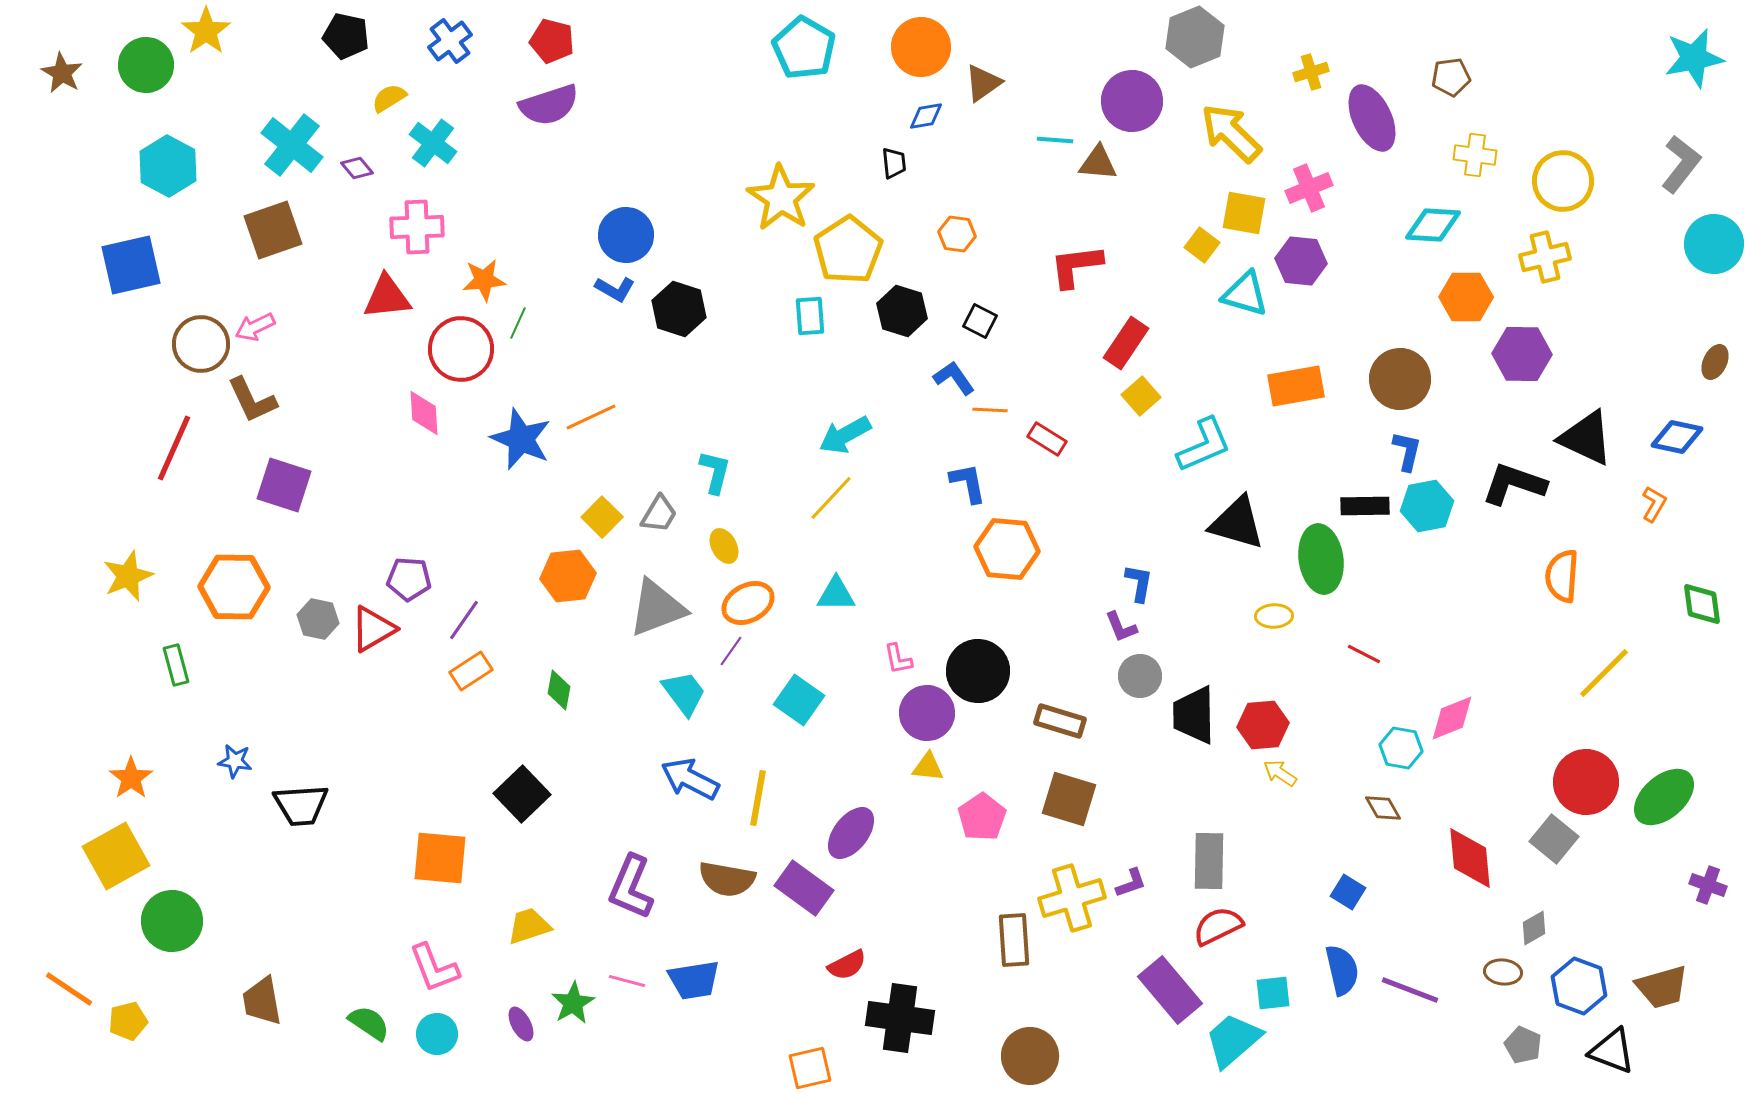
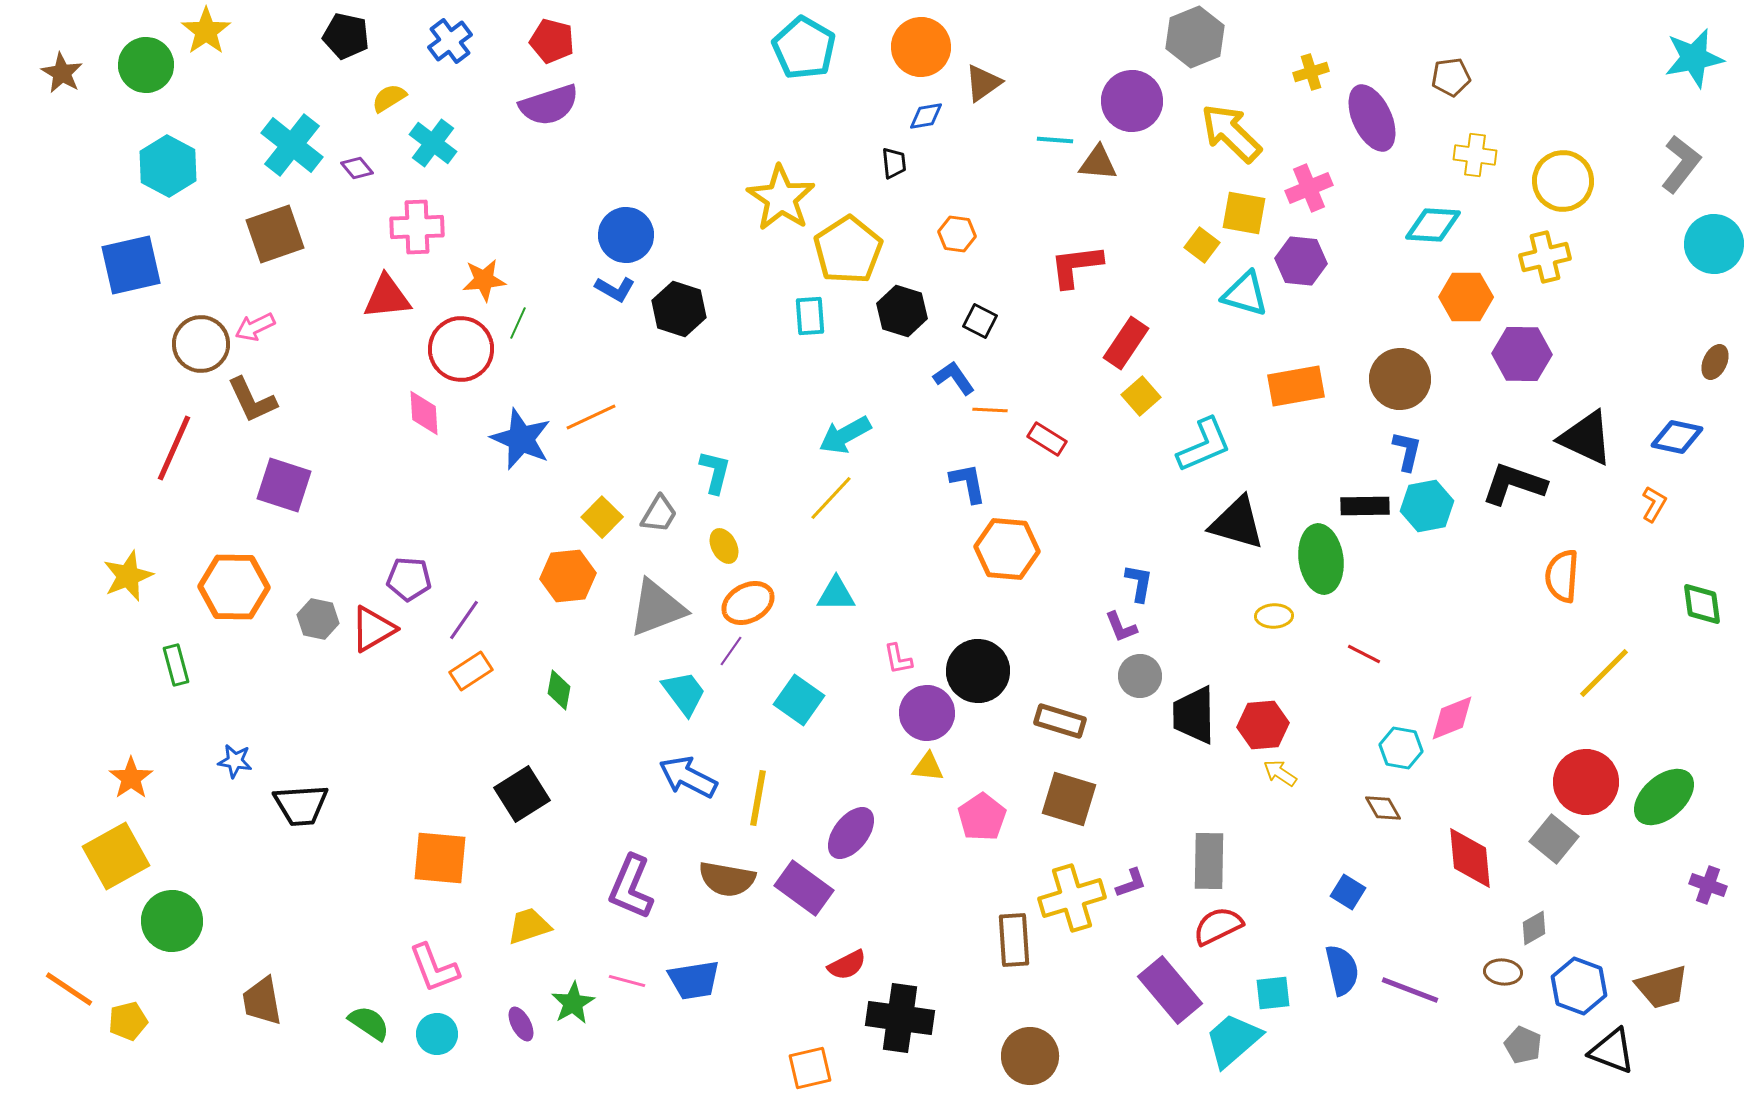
brown square at (273, 230): moved 2 px right, 4 px down
blue arrow at (690, 779): moved 2 px left, 2 px up
black square at (522, 794): rotated 12 degrees clockwise
